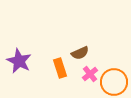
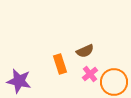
brown semicircle: moved 5 px right, 2 px up
purple star: moved 20 px down; rotated 15 degrees counterclockwise
orange rectangle: moved 4 px up
